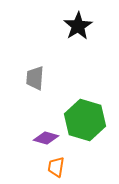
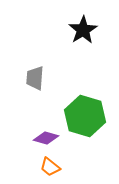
black star: moved 5 px right, 4 px down
green hexagon: moved 4 px up
orange trapezoid: moved 6 px left; rotated 60 degrees counterclockwise
